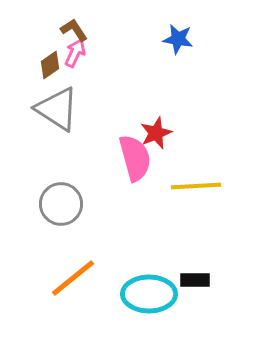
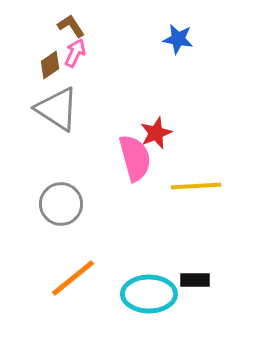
brown L-shape: moved 3 px left, 4 px up
